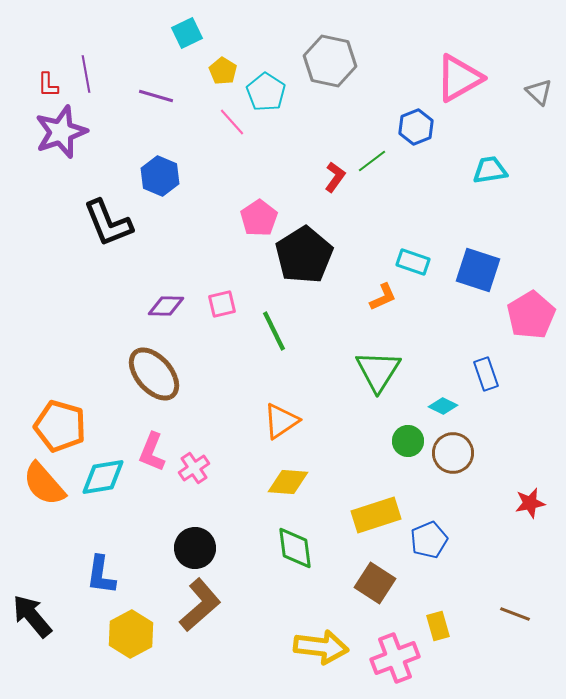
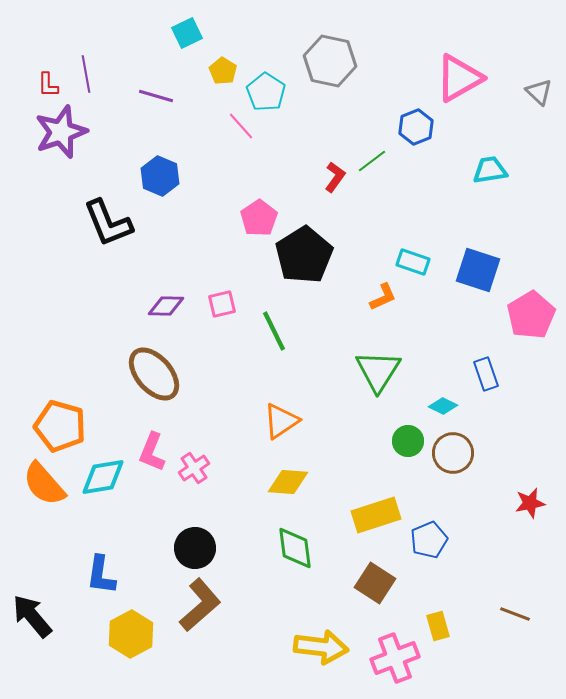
pink line at (232, 122): moved 9 px right, 4 px down
